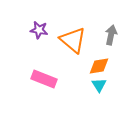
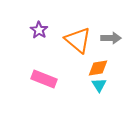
purple star: rotated 24 degrees clockwise
gray arrow: moved 3 px down; rotated 78 degrees clockwise
orange triangle: moved 5 px right
orange diamond: moved 1 px left, 2 px down
